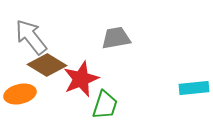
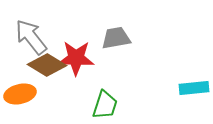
red star: moved 5 px left, 21 px up; rotated 24 degrees clockwise
